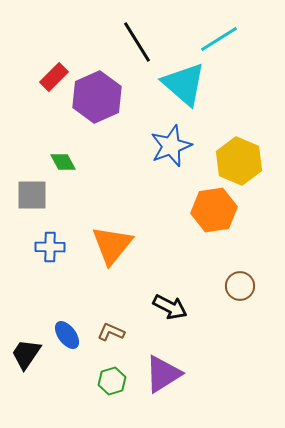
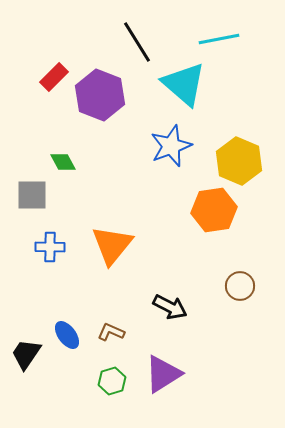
cyan line: rotated 21 degrees clockwise
purple hexagon: moved 3 px right, 2 px up; rotated 15 degrees counterclockwise
